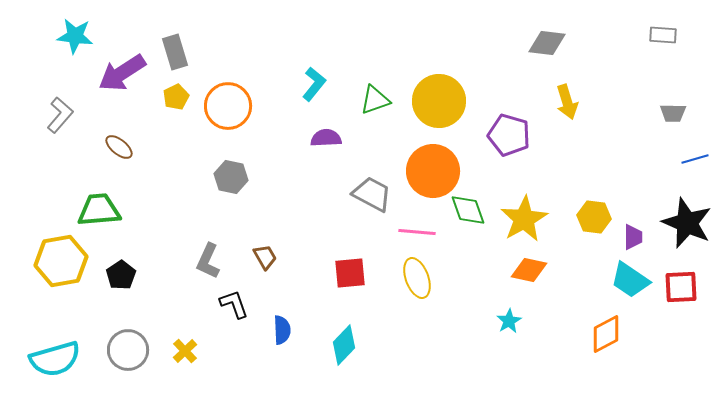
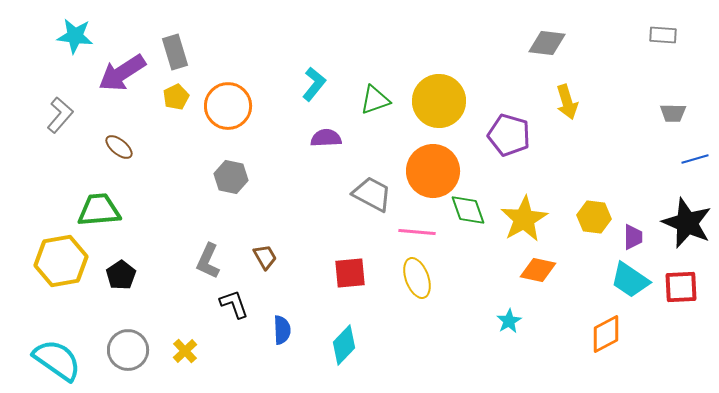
orange diamond at (529, 270): moved 9 px right
cyan semicircle at (55, 359): moved 2 px right, 1 px down; rotated 129 degrees counterclockwise
